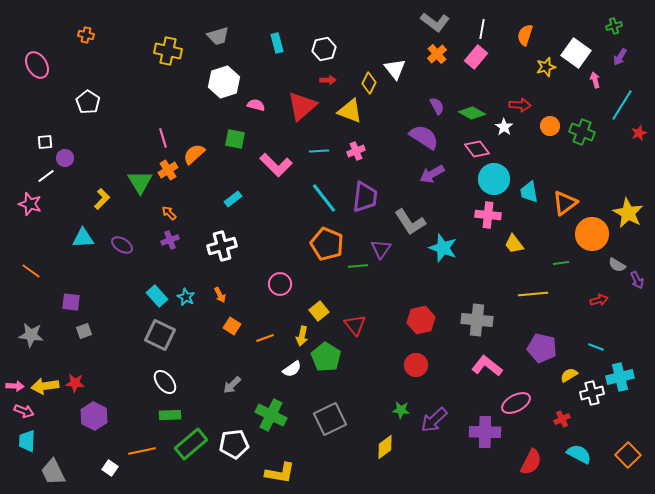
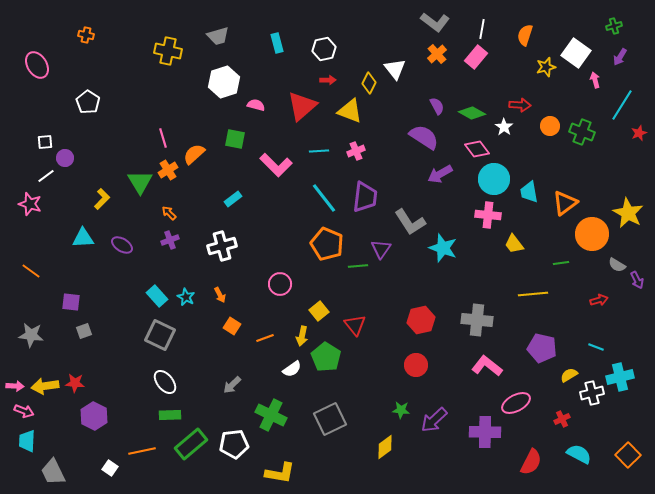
purple arrow at (432, 174): moved 8 px right
